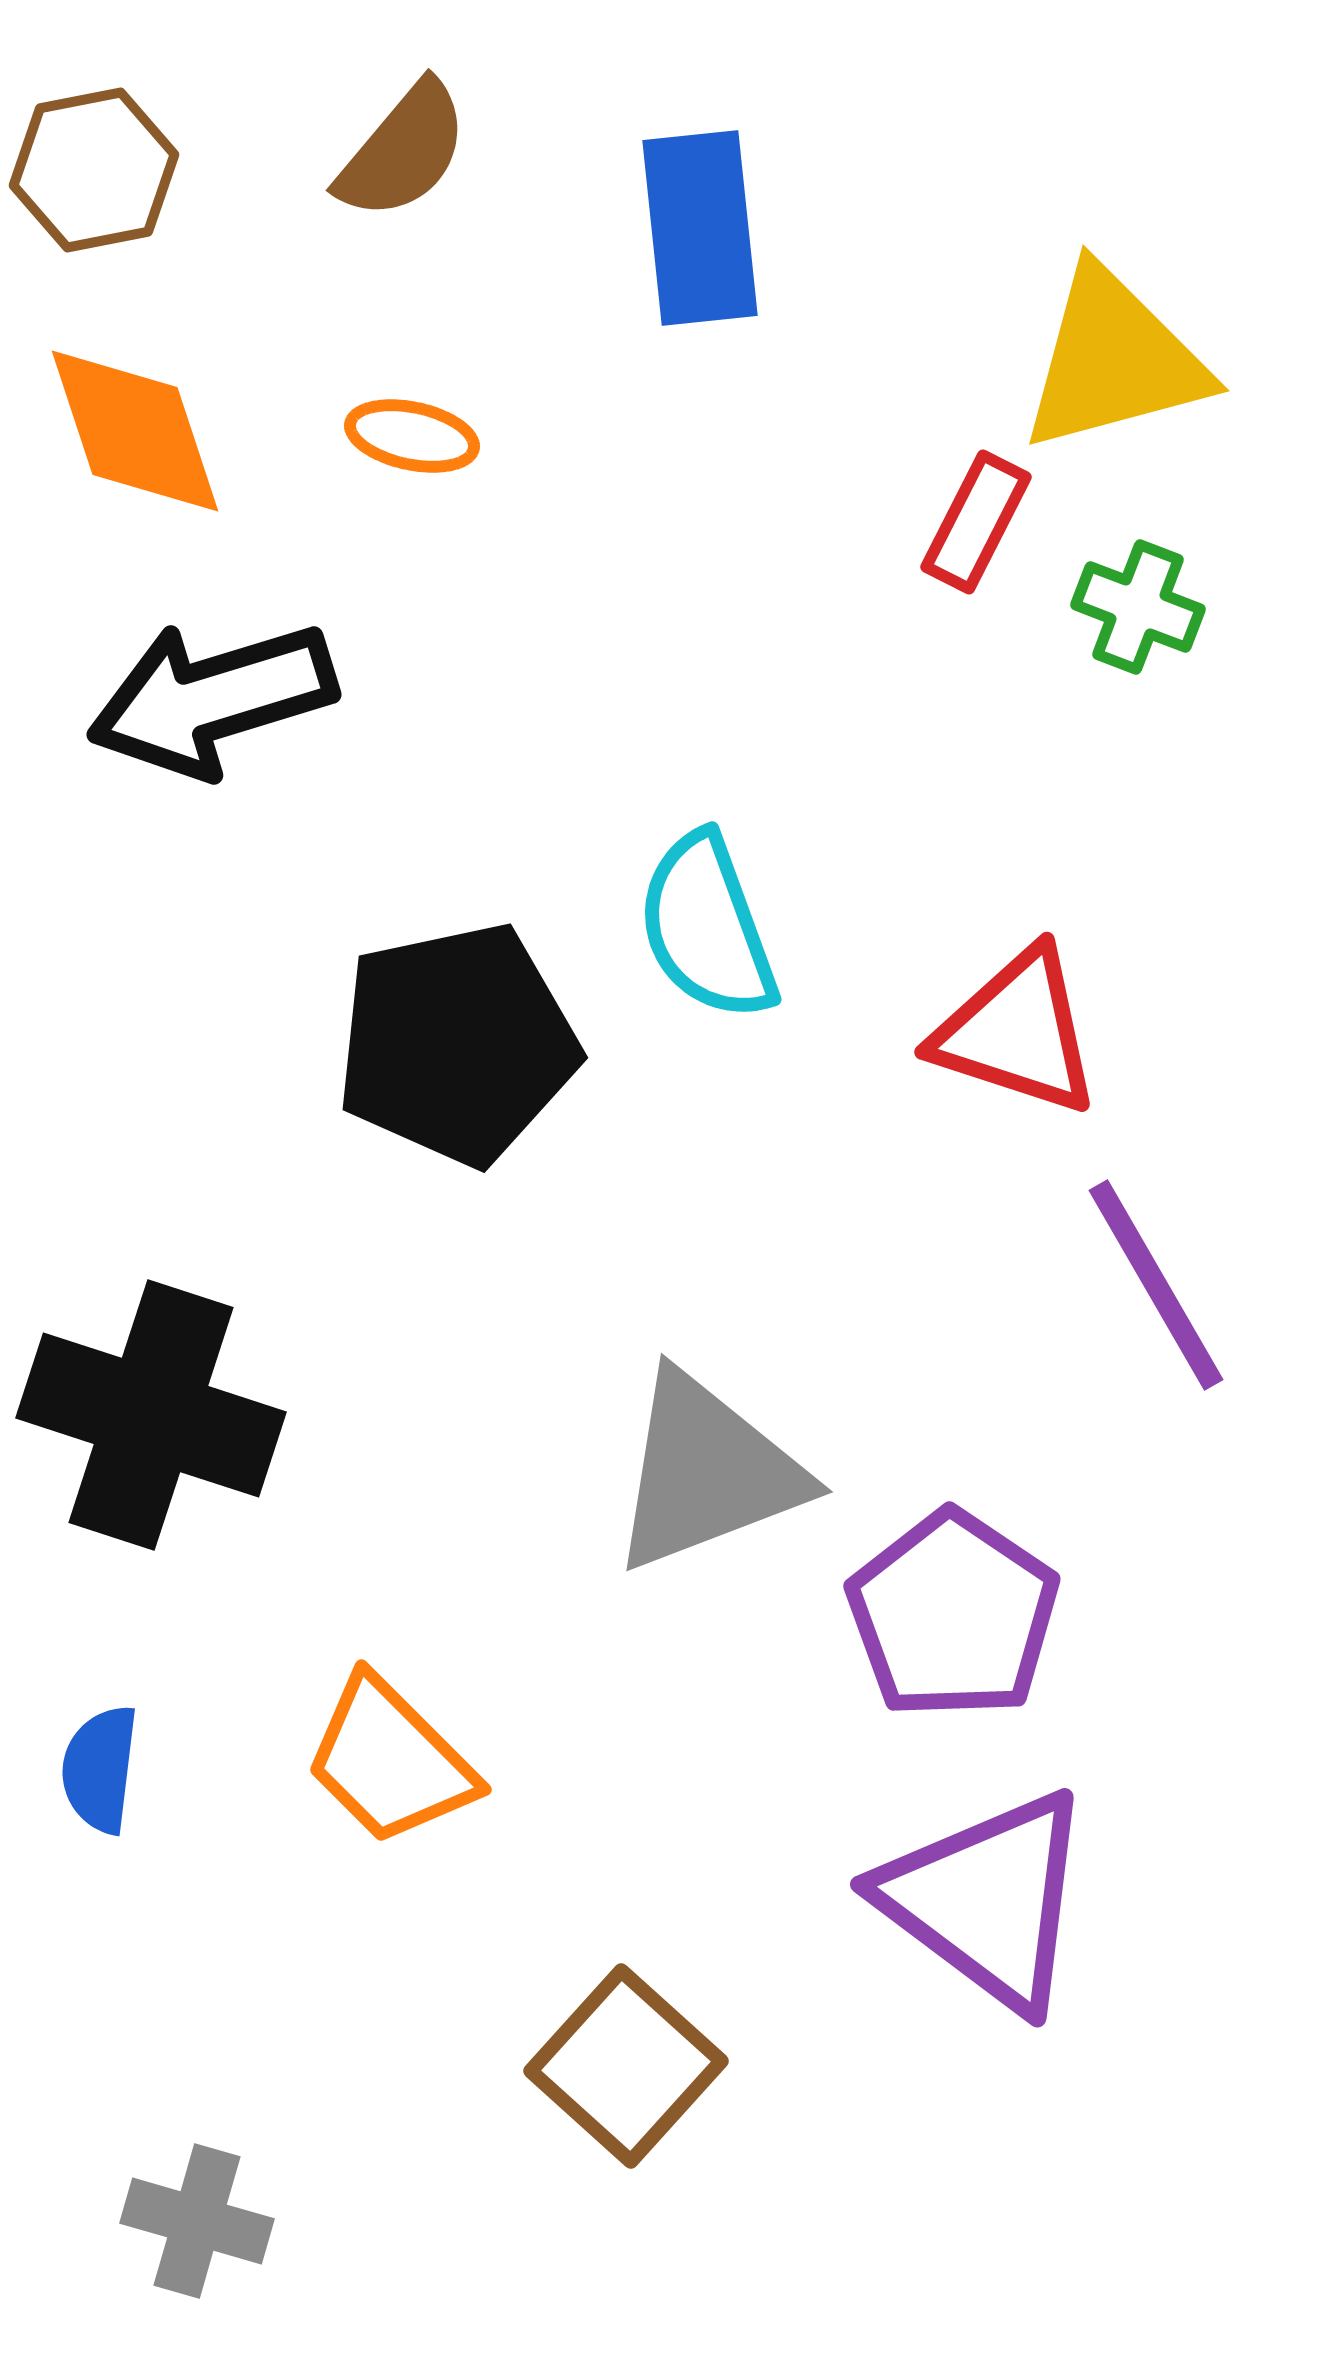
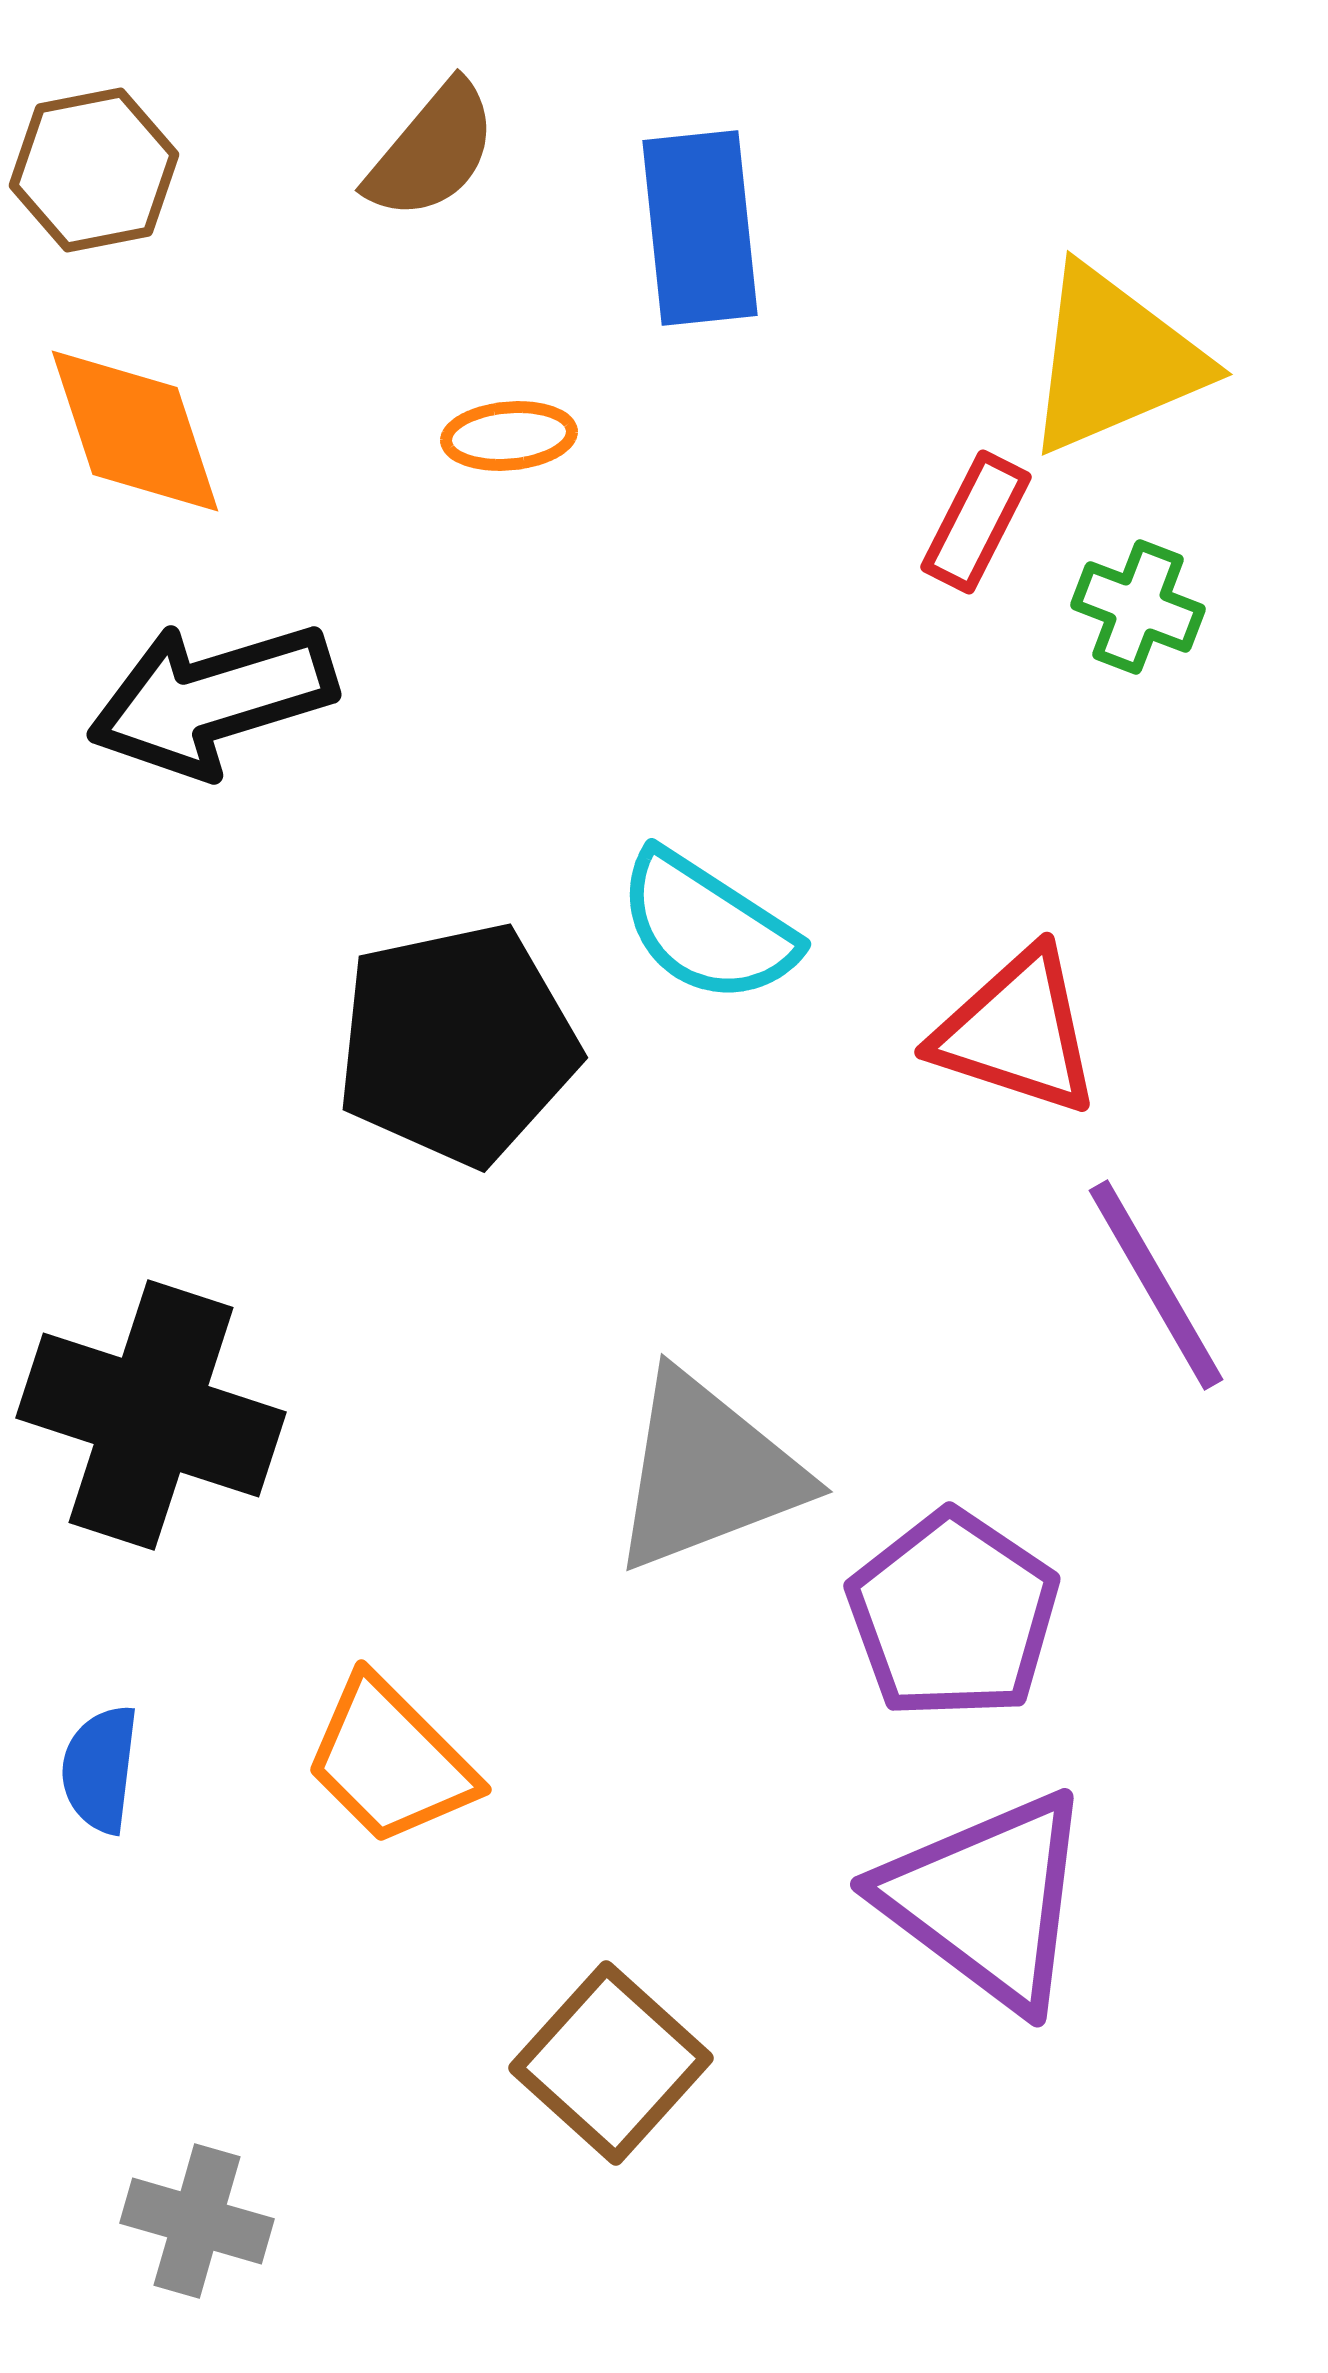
brown semicircle: moved 29 px right
yellow triangle: rotated 8 degrees counterclockwise
orange ellipse: moved 97 px right; rotated 17 degrees counterclockwise
cyan semicircle: rotated 37 degrees counterclockwise
brown square: moved 15 px left, 3 px up
